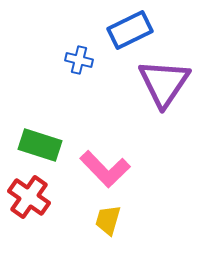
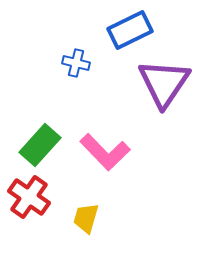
blue cross: moved 3 px left, 3 px down
green rectangle: rotated 66 degrees counterclockwise
pink L-shape: moved 17 px up
yellow trapezoid: moved 22 px left, 2 px up
